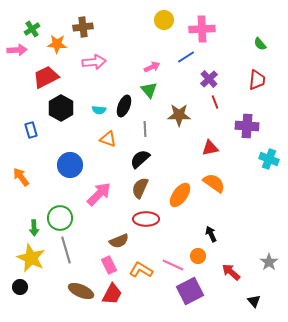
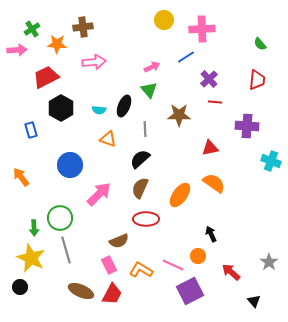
red line at (215, 102): rotated 64 degrees counterclockwise
cyan cross at (269, 159): moved 2 px right, 2 px down
